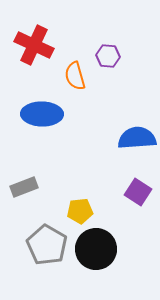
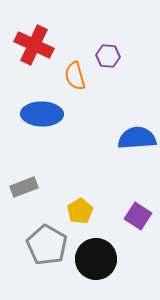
purple square: moved 24 px down
yellow pentagon: rotated 25 degrees counterclockwise
black circle: moved 10 px down
